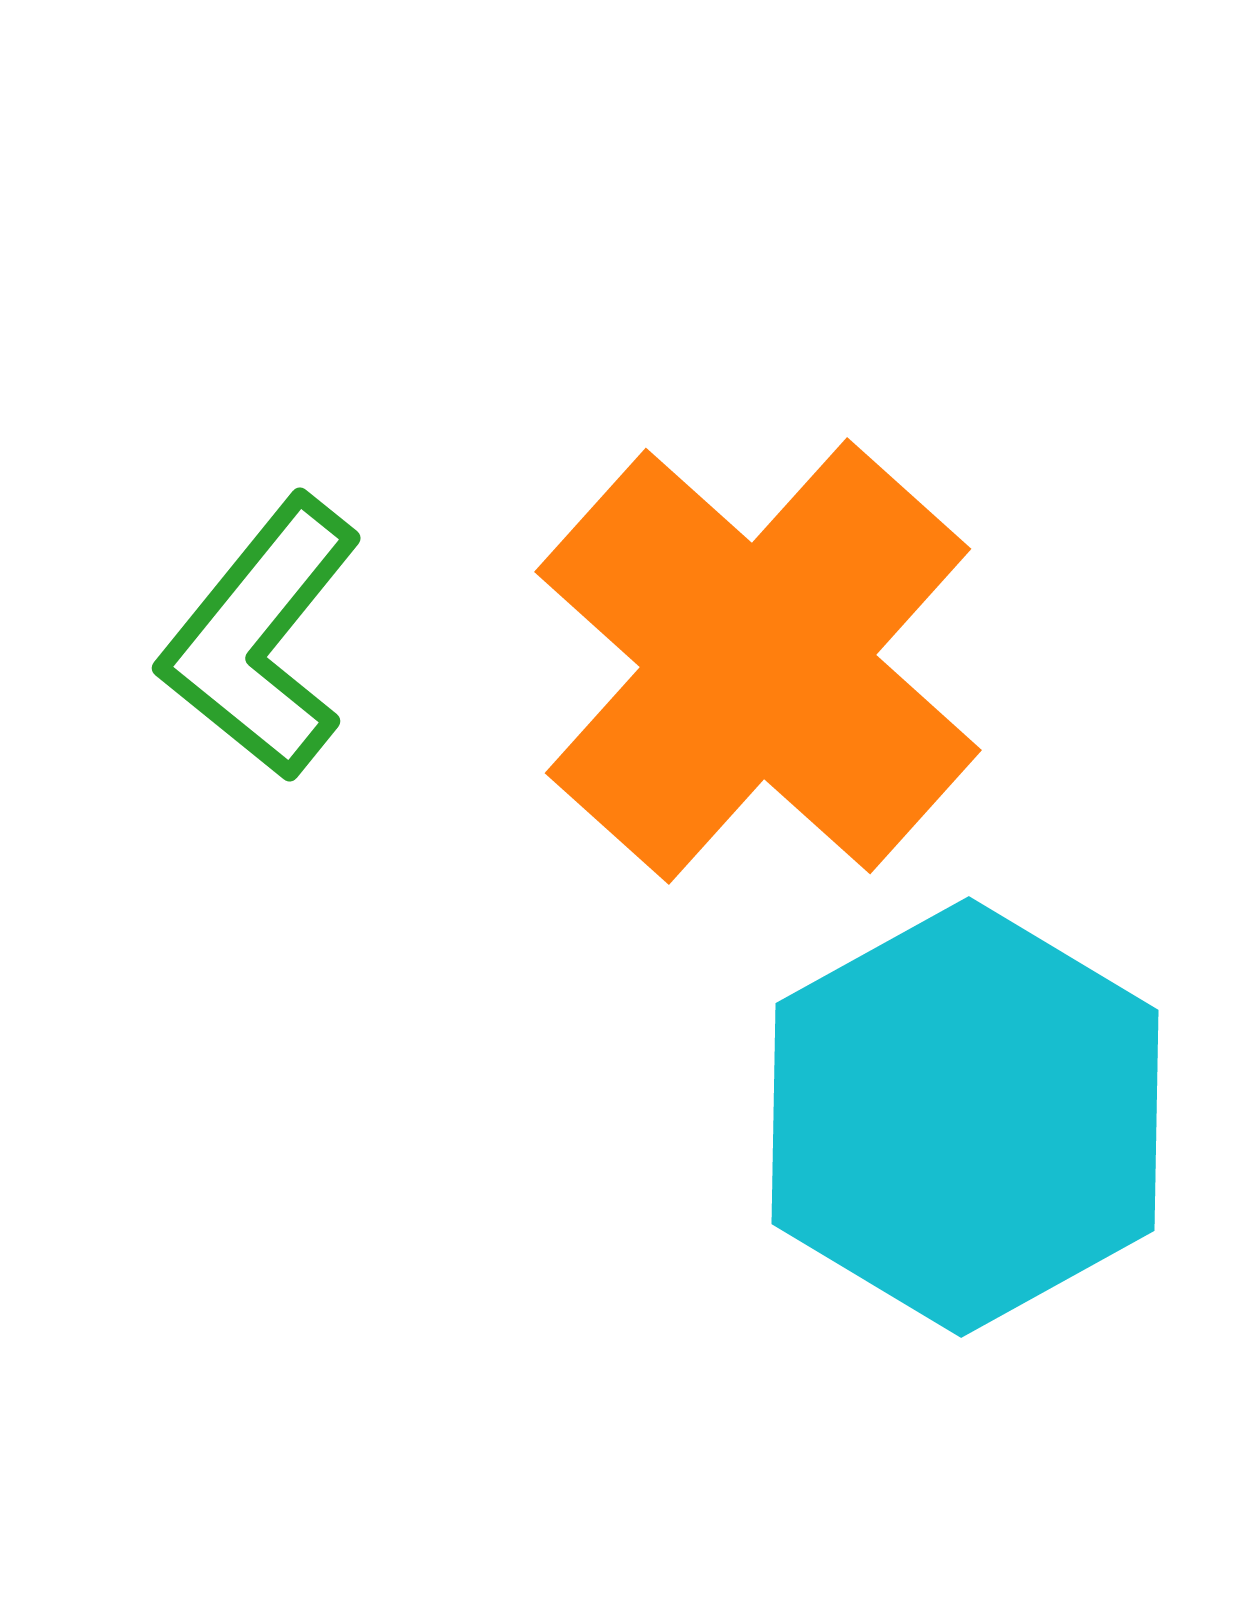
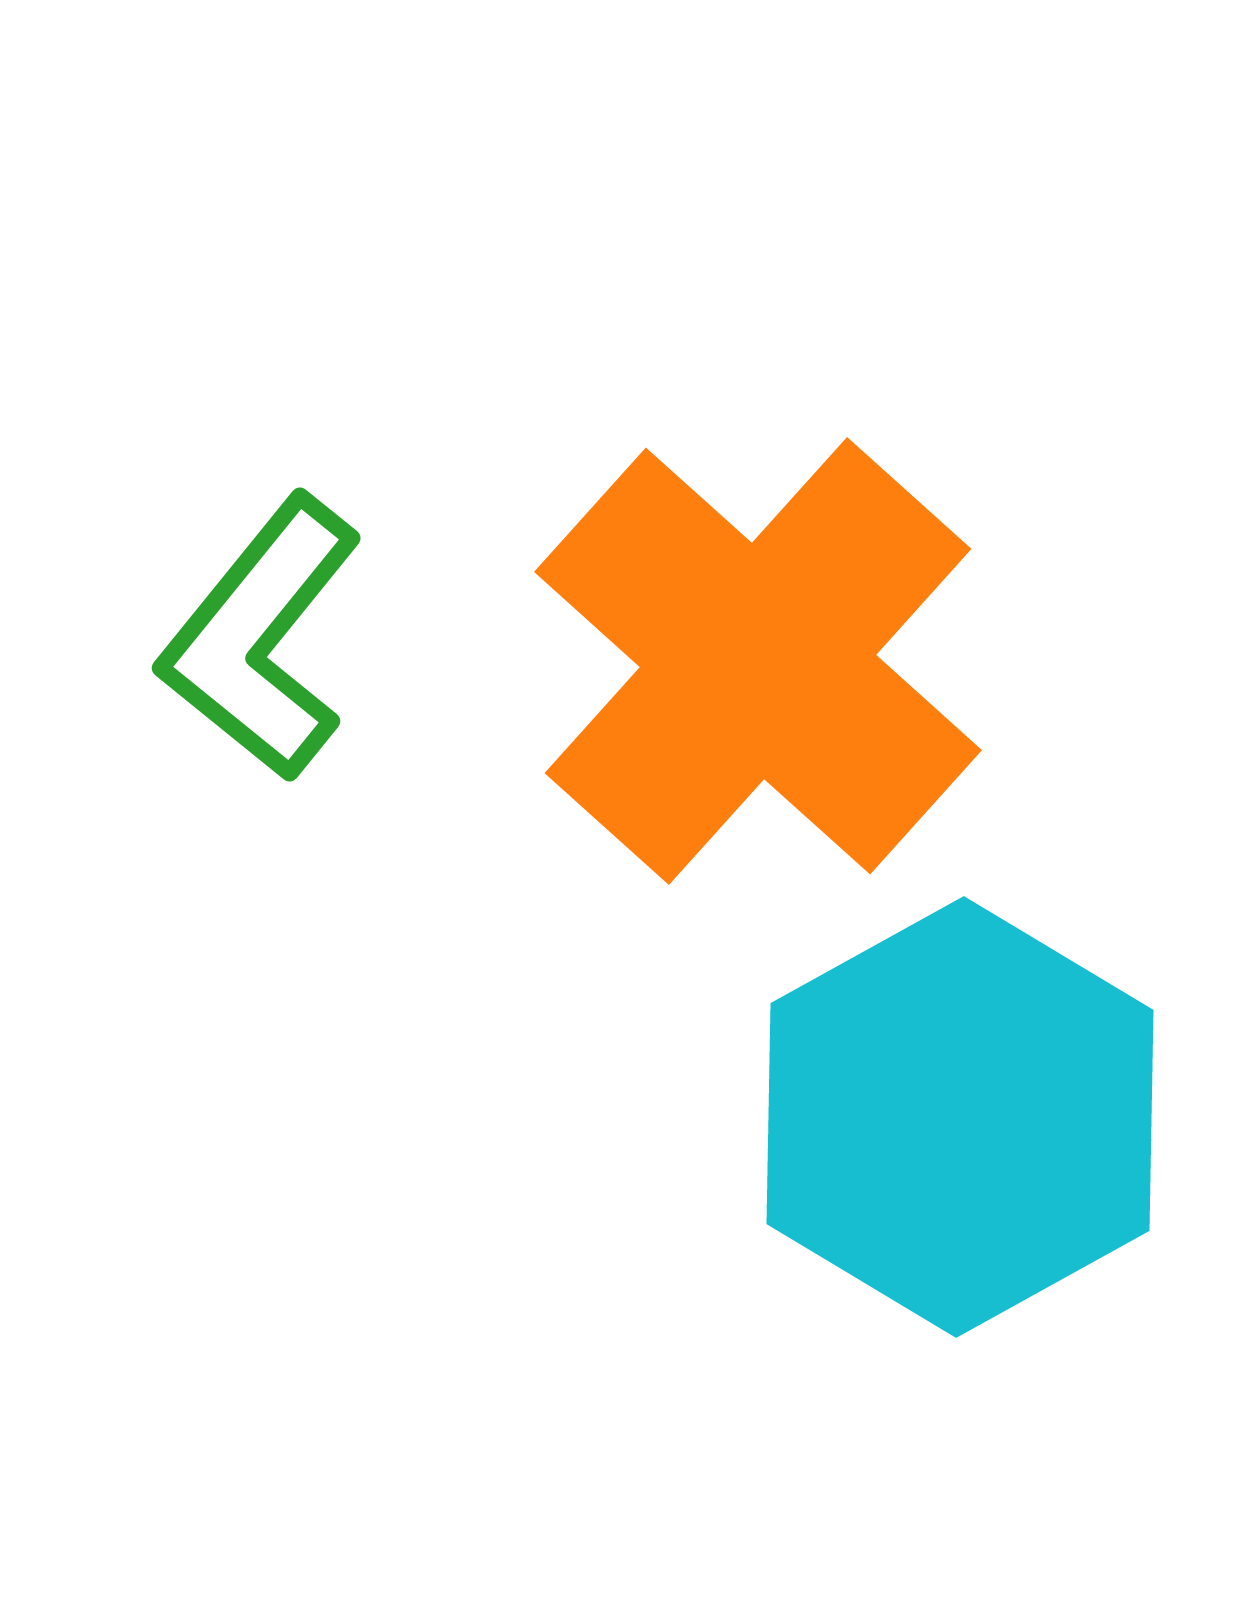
cyan hexagon: moved 5 px left
